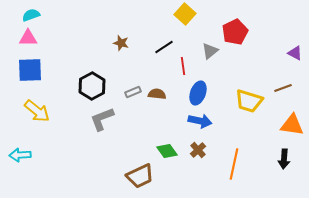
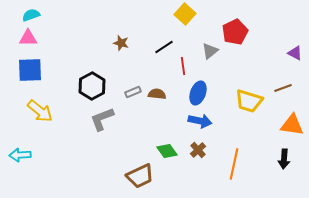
yellow arrow: moved 3 px right
